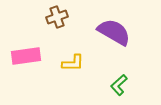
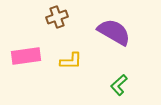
yellow L-shape: moved 2 px left, 2 px up
